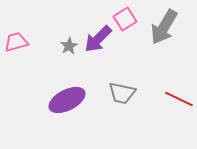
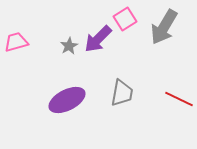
gray trapezoid: rotated 92 degrees counterclockwise
